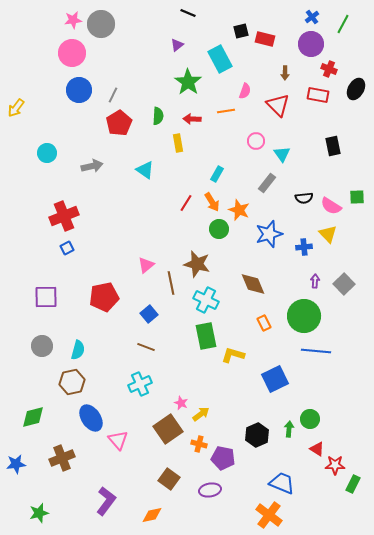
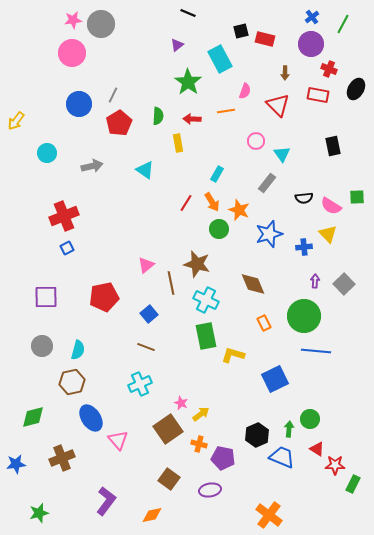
blue circle at (79, 90): moved 14 px down
yellow arrow at (16, 108): moved 13 px down
blue trapezoid at (282, 483): moved 26 px up
